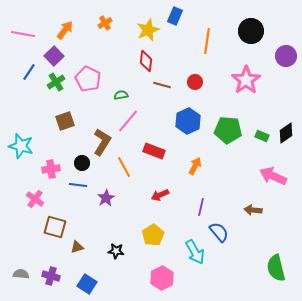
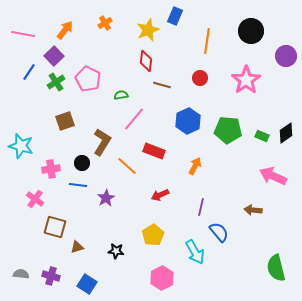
red circle at (195, 82): moved 5 px right, 4 px up
pink line at (128, 121): moved 6 px right, 2 px up
orange line at (124, 167): moved 3 px right, 1 px up; rotated 20 degrees counterclockwise
